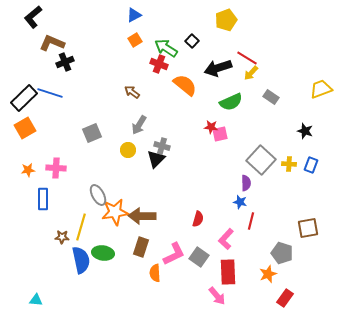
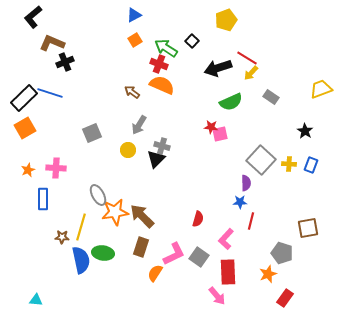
orange semicircle at (185, 85): moved 23 px left; rotated 15 degrees counterclockwise
black star at (305, 131): rotated 14 degrees clockwise
orange star at (28, 170): rotated 16 degrees counterclockwise
blue star at (240, 202): rotated 16 degrees counterclockwise
brown arrow at (142, 216): rotated 44 degrees clockwise
orange semicircle at (155, 273): rotated 36 degrees clockwise
